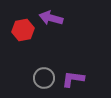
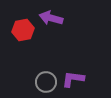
gray circle: moved 2 px right, 4 px down
